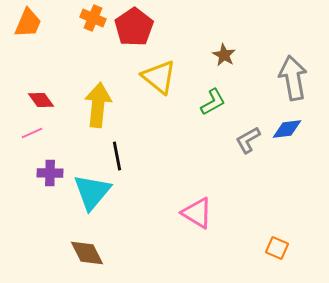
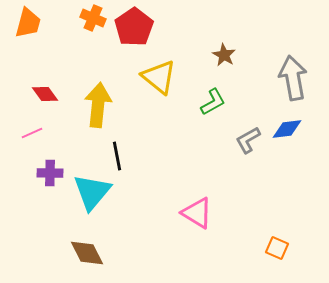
orange trapezoid: rotated 8 degrees counterclockwise
red diamond: moved 4 px right, 6 px up
